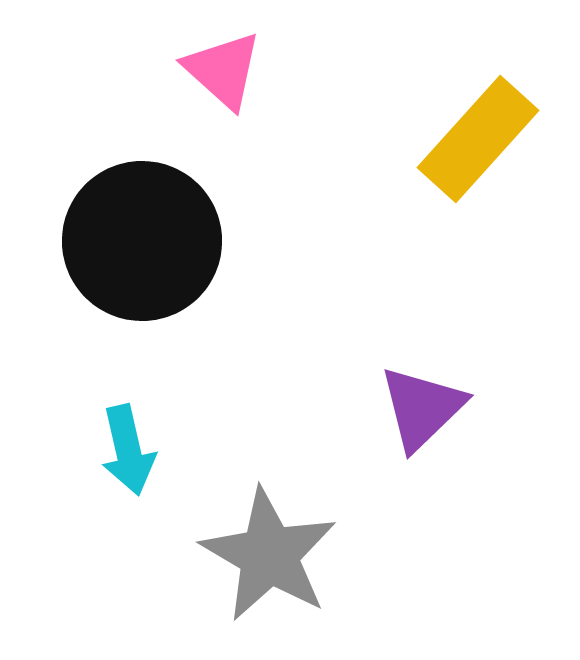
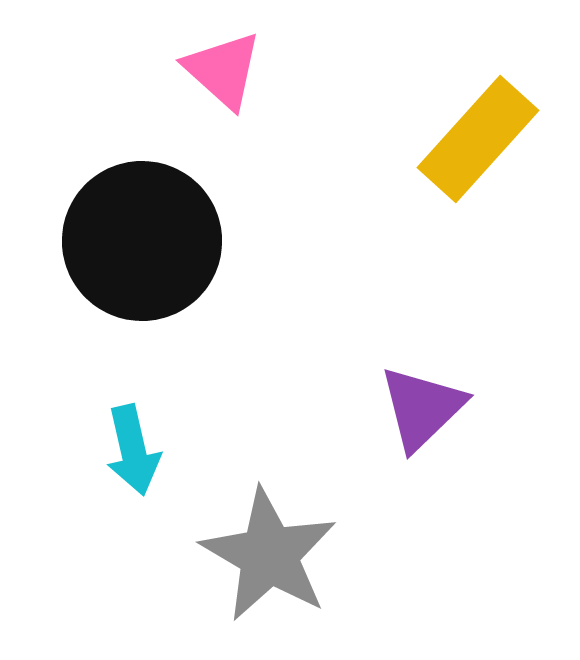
cyan arrow: moved 5 px right
